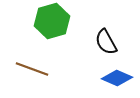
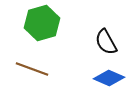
green hexagon: moved 10 px left, 2 px down
blue diamond: moved 8 px left
